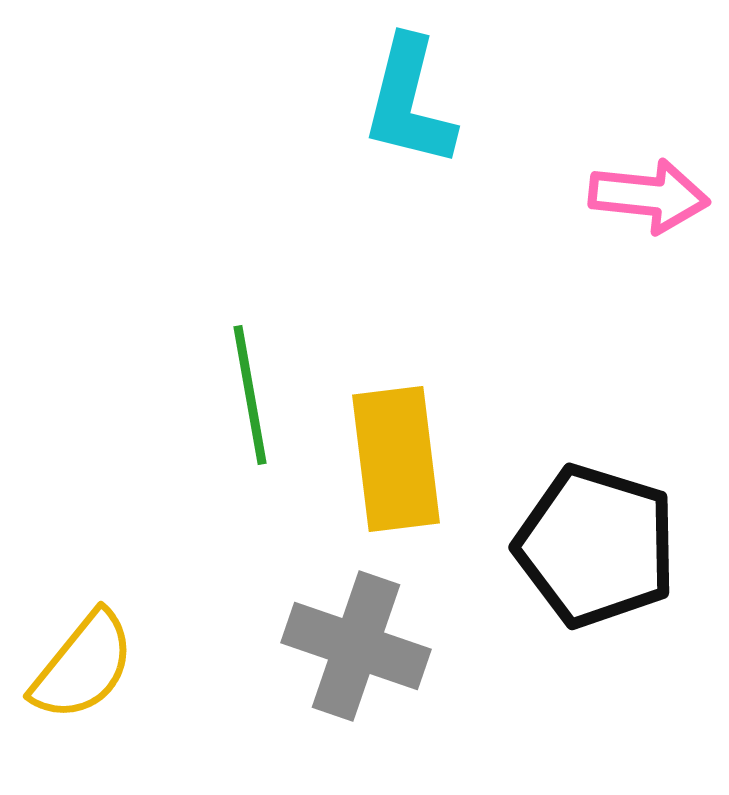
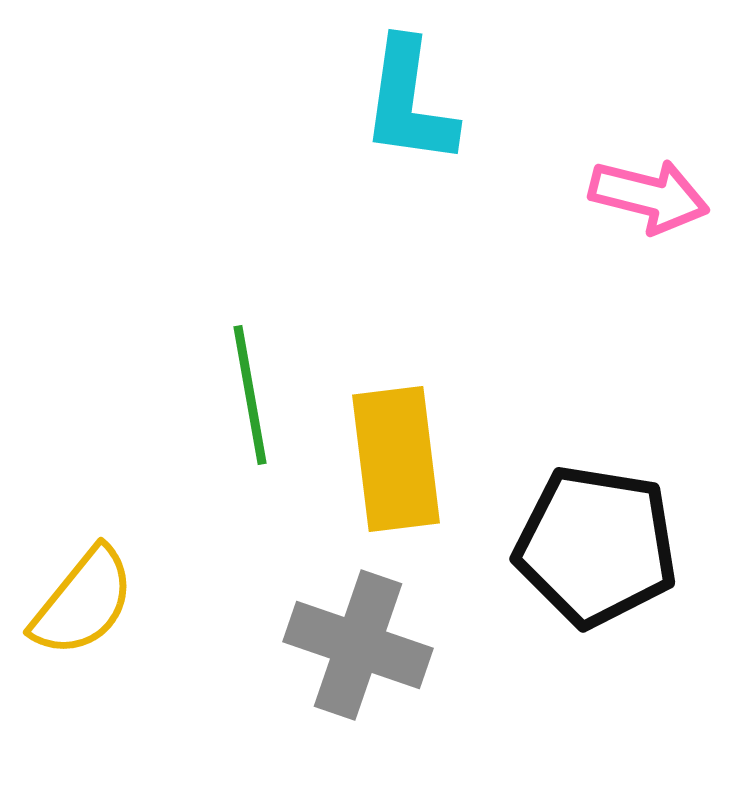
cyan L-shape: rotated 6 degrees counterclockwise
pink arrow: rotated 8 degrees clockwise
black pentagon: rotated 8 degrees counterclockwise
gray cross: moved 2 px right, 1 px up
yellow semicircle: moved 64 px up
